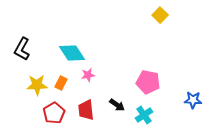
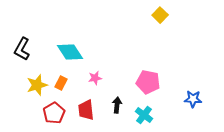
cyan diamond: moved 2 px left, 1 px up
pink star: moved 7 px right, 3 px down
yellow star: rotated 15 degrees counterclockwise
blue star: moved 1 px up
black arrow: rotated 119 degrees counterclockwise
cyan cross: rotated 18 degrees counterclockwise
